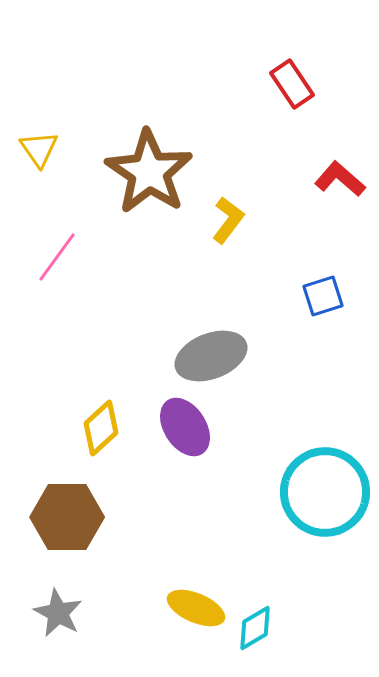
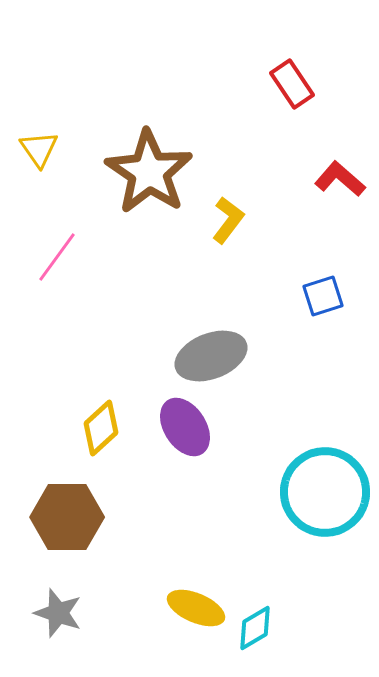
gray star: rotated 9 degrees counterclockwise
